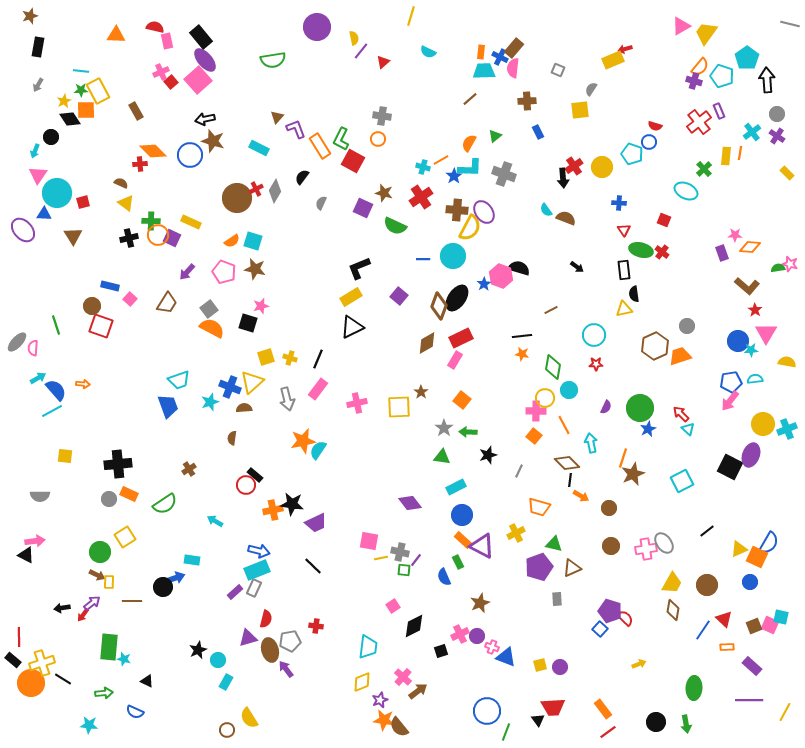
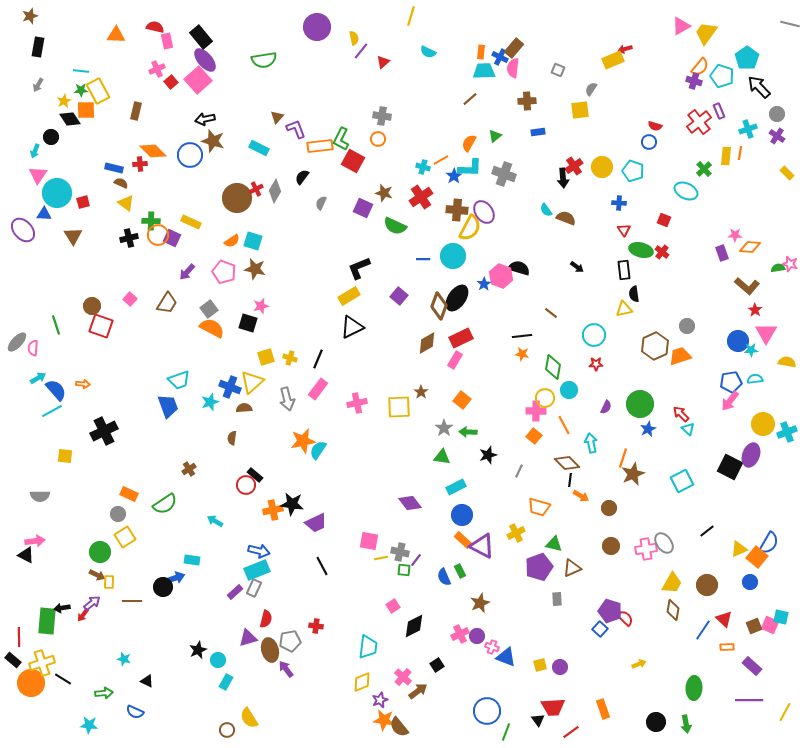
green semicircle at (273, 60): moved 9 px left
pink cross at (161, 72): moved 4 px left, 3 px up
black arrow at (767, 80): moved 8 px left, 7 px down; rotated 40 degrees counterclockwise
brown rectangle at (136, 111): rotated 42 degrees clockwise
blue rectangle at (538, 132): rotated 72 degrees counterclockwise
cyan cross at (752, 132): moved 4 px left, 3 px up; rotated 18 degrees clockwise
orange rectangle at (320, 146): rotated 65 degrees counterclockwise
cyan pentagon at (632, 154): moved 1 px right, 17 px down
blue rectangle at (110, 286): moved 4 px right, 118 px up
yellow rectangle at (351, 297): moved 2 px left, 1 px up
brown line at (551, 310): moved 3 px down; rotated 64 degrees clockwise
green circle at (640, 408): moved 4 px up
cyan cross at (787, 429): moved 3 px down
black cross at (118, 464): moved 14 px left, 33 px up; rotated 20 degrees counterclockwise
gray circle at (109, 499): moved 9 px right, 15 px down
orange square at (757, 557): rotated 15 degrees clockwise
green rectangle at (458, 562): moved 2 px right, 9 px down
black line at (313, 566): moved 9 px right; rotated 18 degrees clockwise
green rectangle at (109, 647): moved 62 px left, 26 px up
black square at (441, 651): moved 4 px left, 14 px down; rotated 16 degrees counterclockwise
orange rectangle at (603, 709): rotated 18 degrees clockwise
red line at (608, 732): moved 37 px left
